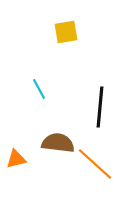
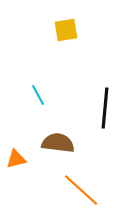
yellow square: moved 2 px up
cyan line: moved 1 px left, 6 px down
black line: moved 5 px right, 1 px down
orange line: moved 14 px left, 26 px down
